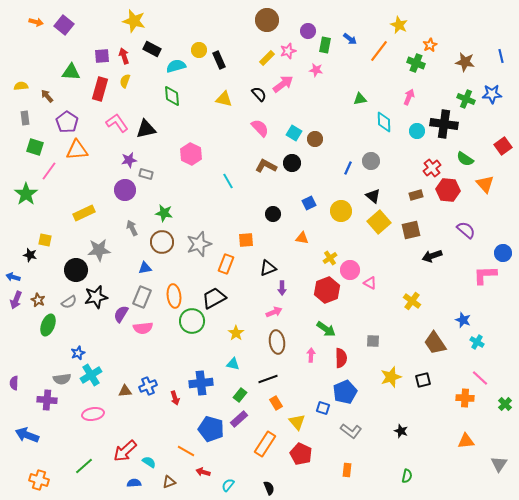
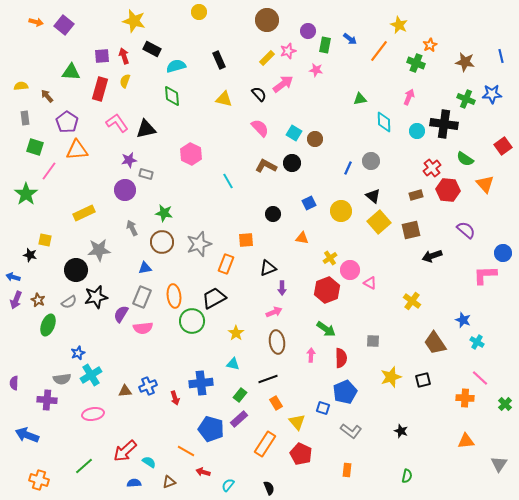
yellow circle at (199, 50): moved 38 px up
